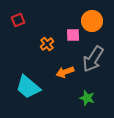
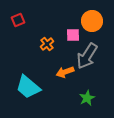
gray arrow: moved 6 px left, 3 px up
green star: rotated 28 degrees clockwise
